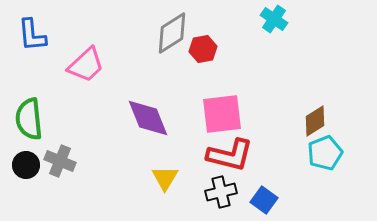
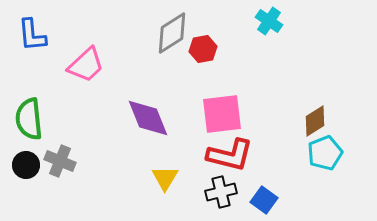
cyan cross: moved 5 px left, 2 px down
